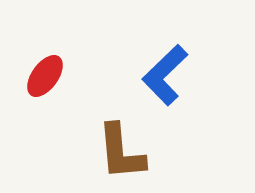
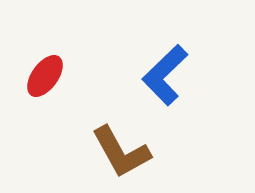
brown L-shape: rotated 24 degrees counterclockwise
